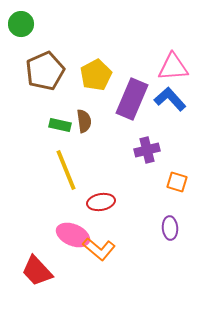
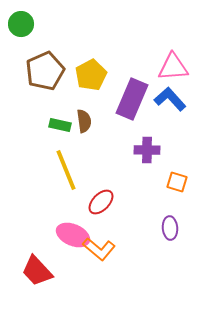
yellow pentagon: moved 5 px left
purple cross: rotated 15 degrees clockwise
red ellipse: rotated 36 degrees counterclockwise
